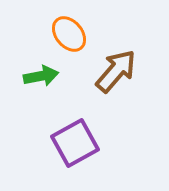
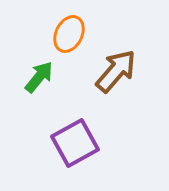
orange ellipse: rotated 66 degrees clockwise
green arrow: moved 2 px left, 1 px down; rotated 40 degrees counterclockwise
